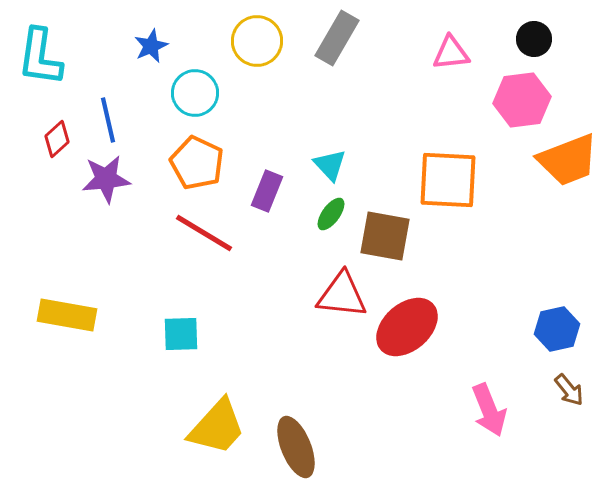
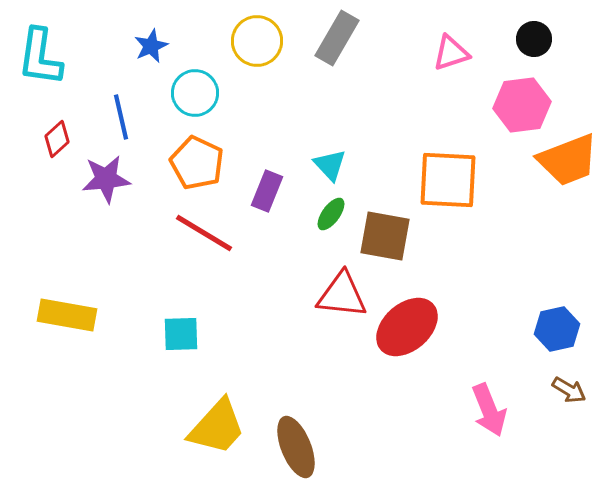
pink triangle: rotated 12 degrees counterclockwise
pink hexagon: moved 5 px down
blue line: moved 13 px right, 3 px up
brown arrow: rotated 20 degrees counterclockwise
